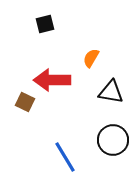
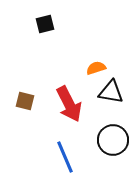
orange semicircle: moved 5 px right, 10 px down; rotated 42 degrees clockwise
red arrow: moved 17 px right, 24 px down; rotated 117 degrees counterclockwise
brown square: moved 1 px up; rotated 12 degrees counterclockwise
blue line: rotated 8 degrees clockwise
